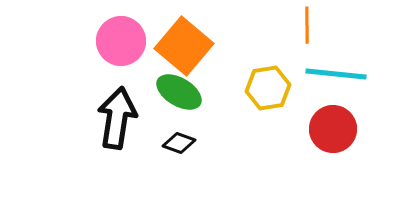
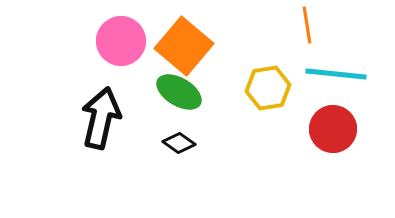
orange line: rotated 9 degrees counterclockwise
black arrow: moved 16 px left; rotated 4 degrees clockwise
black diamond: rotated 16 degrees clockwise
